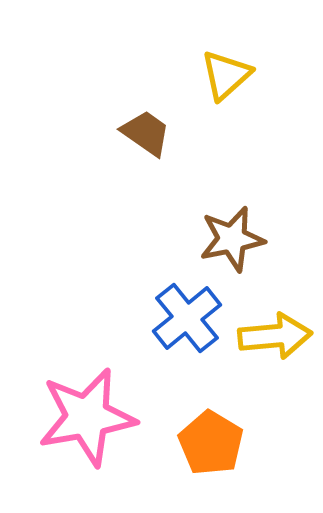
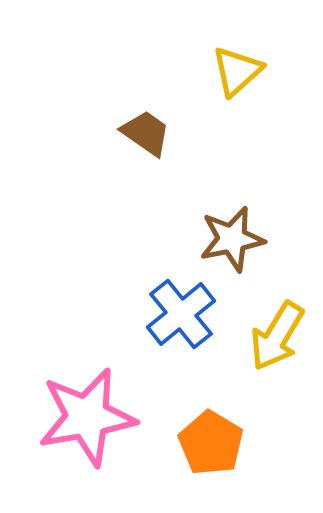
yellow triangle: moved 11 px right, 4 px up
blue cross: moved 6 px left, 4 px up
yellow arrow: moved 2 px right; rotated 126 degrees clockwise
